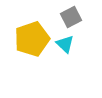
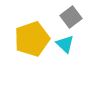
gray square: rotated 10 degrees counterclockwise
